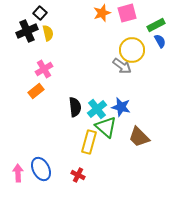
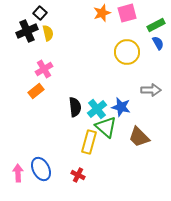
blue semicircle: moved 2 px left, 2 px down
yellow circle: moved 5 px left, 2 px down
gray arrow: moved 29 px right, 24 px down; rotated 36 degrees counterclockwise
